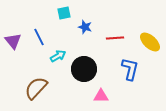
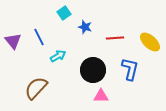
cyan square: rotated 24 degrees counterclockwise
black circle: moved 9 px right, 1 px down
